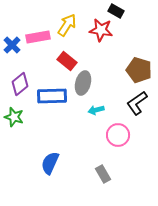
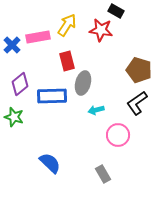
red rectangle: rotated 36 degrees clockwise
blue semicircle: rotated 110 degrees clockwise
